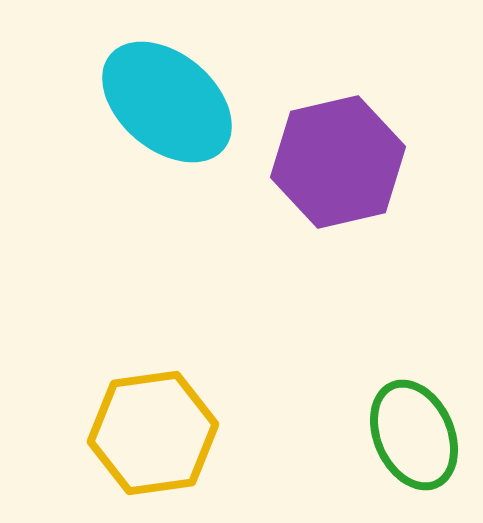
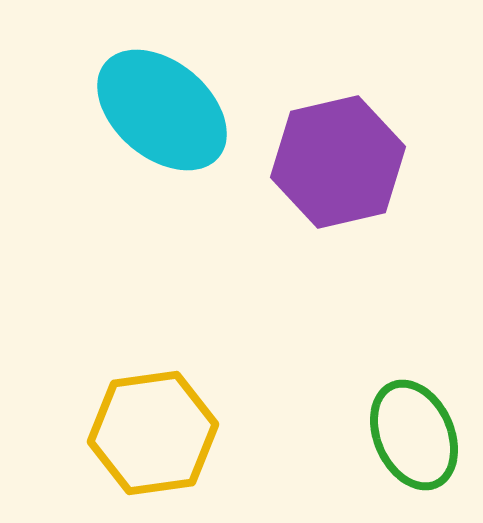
cyan ellipse: moved 5 px left, 8 px down
